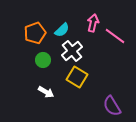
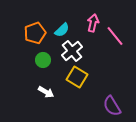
pink line: rotated 15 degrees clockwise
